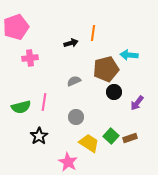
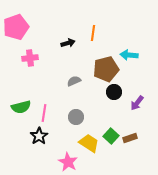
black arrow: moved 3 px left
pink line: moved 11 px down
